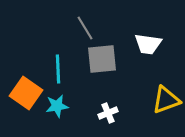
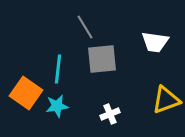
gray line: moved 1 px up
white trapezoid: moved 7 px right, 2 px up
cyan line: rotated 8 degrees clockwise
white cross: moved 2 px right, 1 px down
